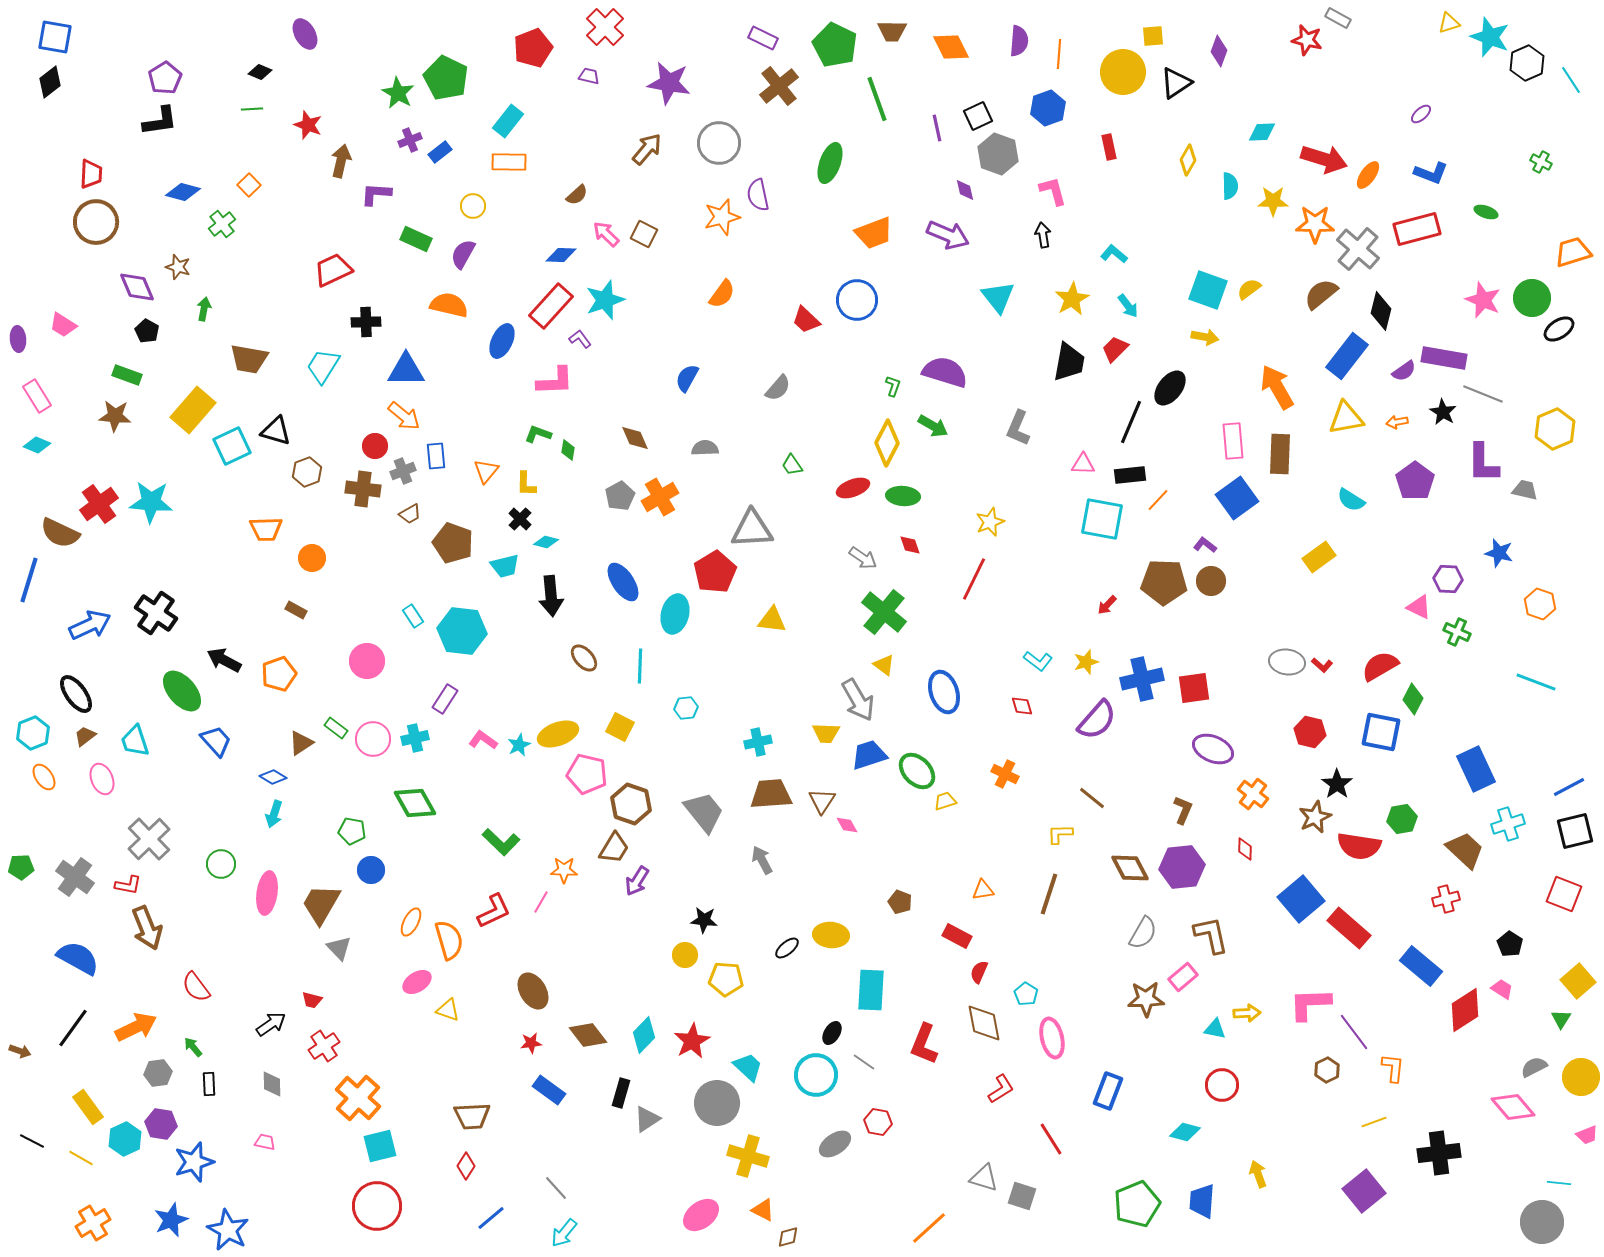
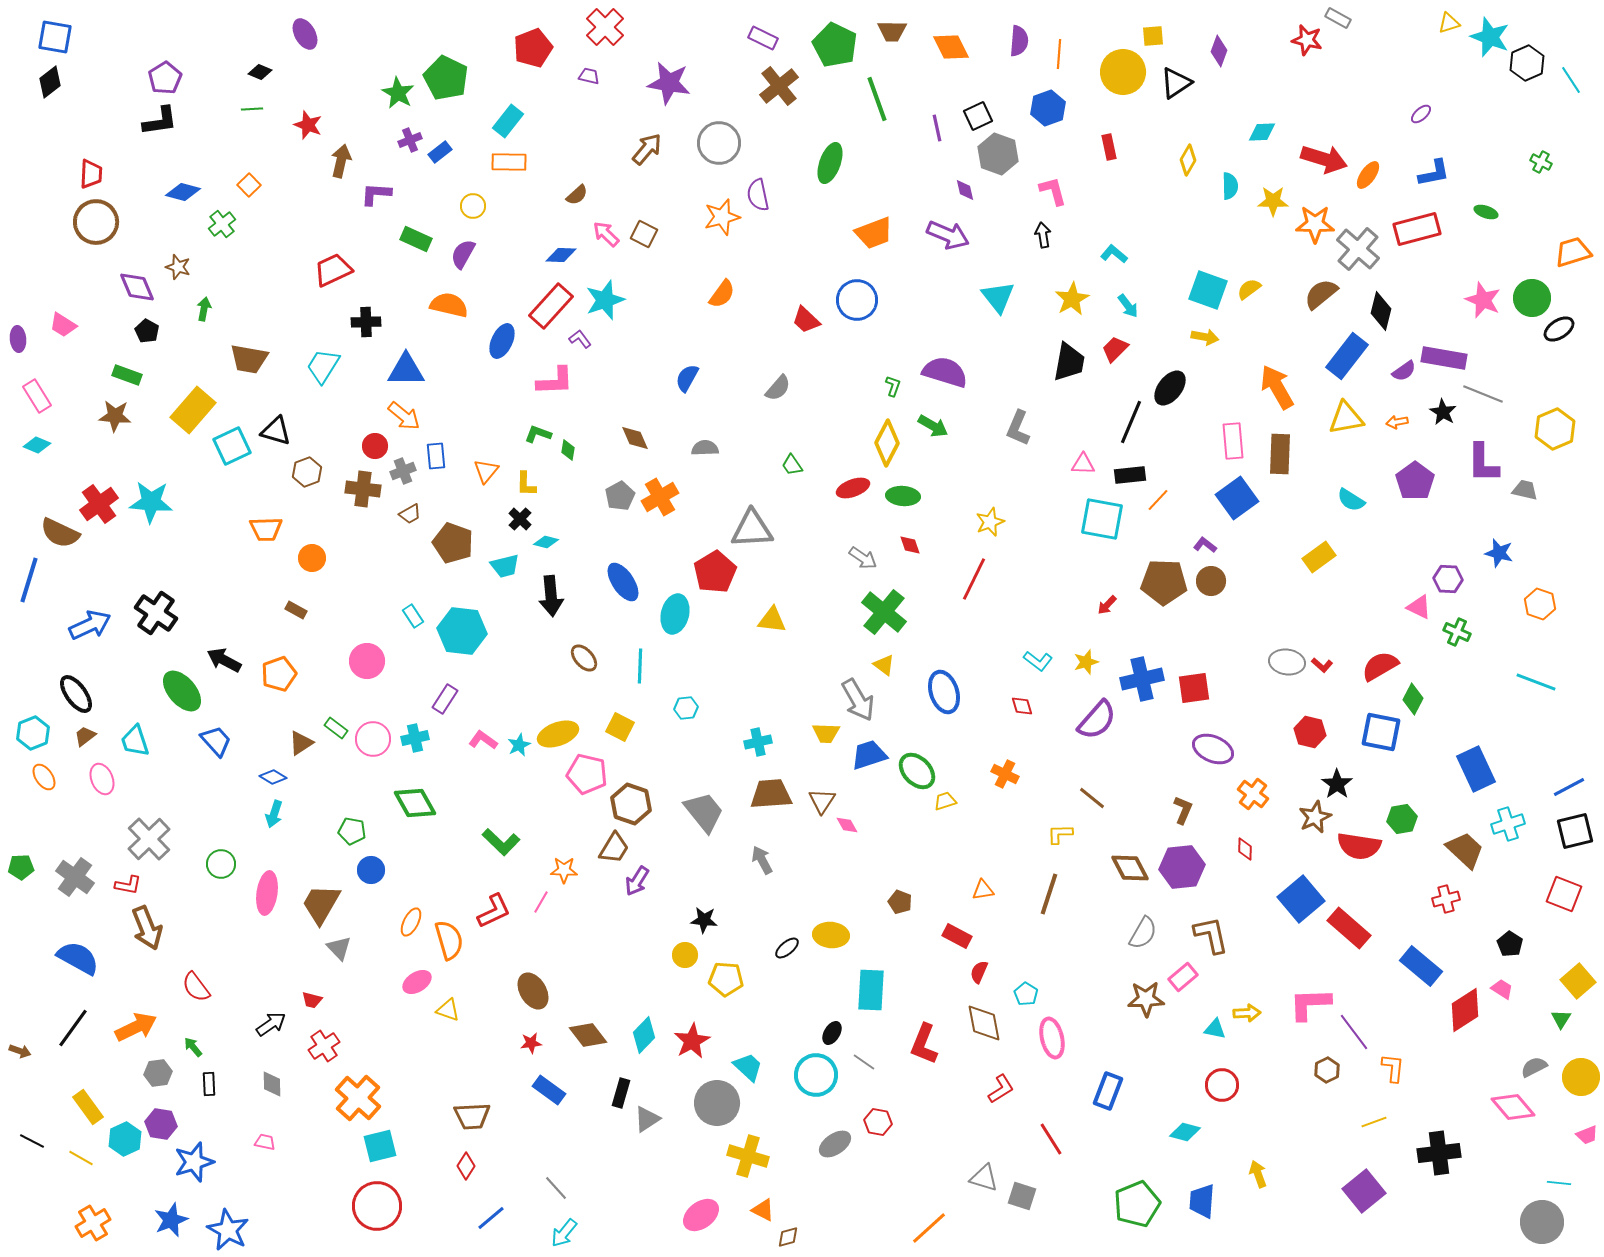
blue L-shape at (1431, 173): moved 3 px right; rotated 32 degrees counterclockwise
